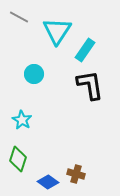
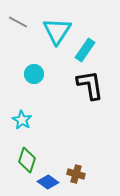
gray line: moved 1 px left, 5 px down
green diamond: moved 9 px right, 1 px down
